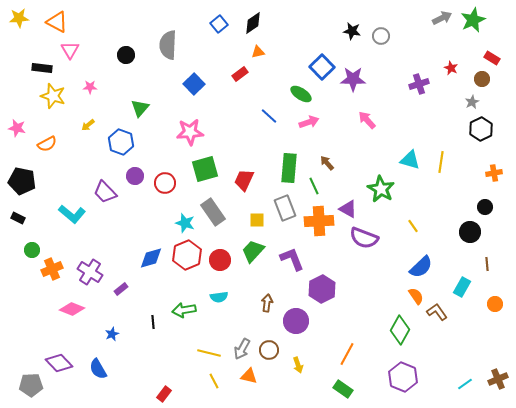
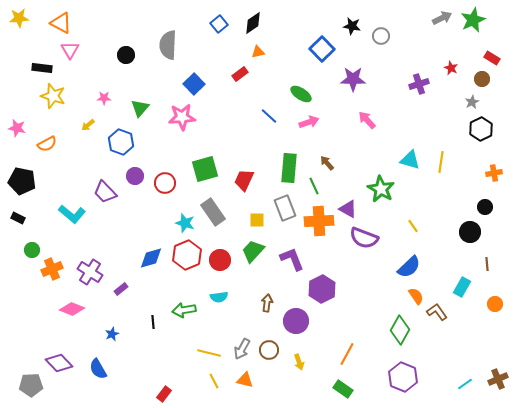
orange triangle at (57, 22): moved 4 px right, 1 px down
black star at (352, 31): moved 5 px up
blue square at (322, 67): moved 18 px up
pink star at (90, 87): moved 14 px right, 11 px down
pink star at (190, 132): moved 8 px left, 15 px up
blue semicircle at (421, 267): moved 12 px left
yellow arrow at (298, 365): moved 1 px right, 3 px up
orange triangle at (249, 376): moved 4 px left, 4 px down
